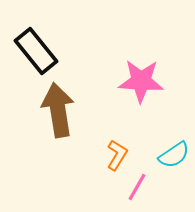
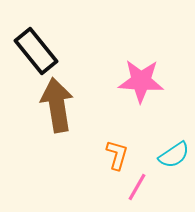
brown arrow: moved 1 px left, 5 px up
orange L-shape: rotated 16 degrees counterclockwise
